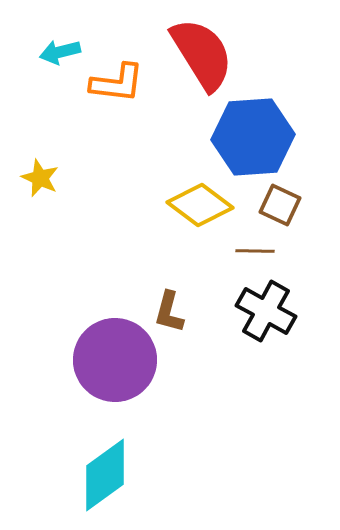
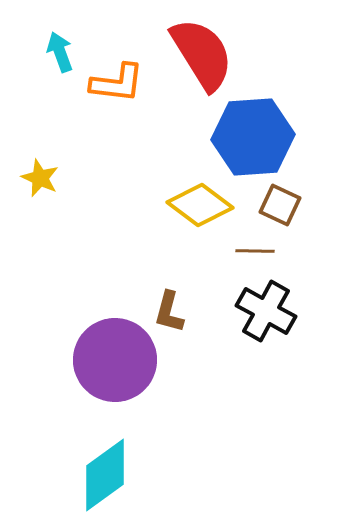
cyan arrow: rotated 84 degrees clockwise
